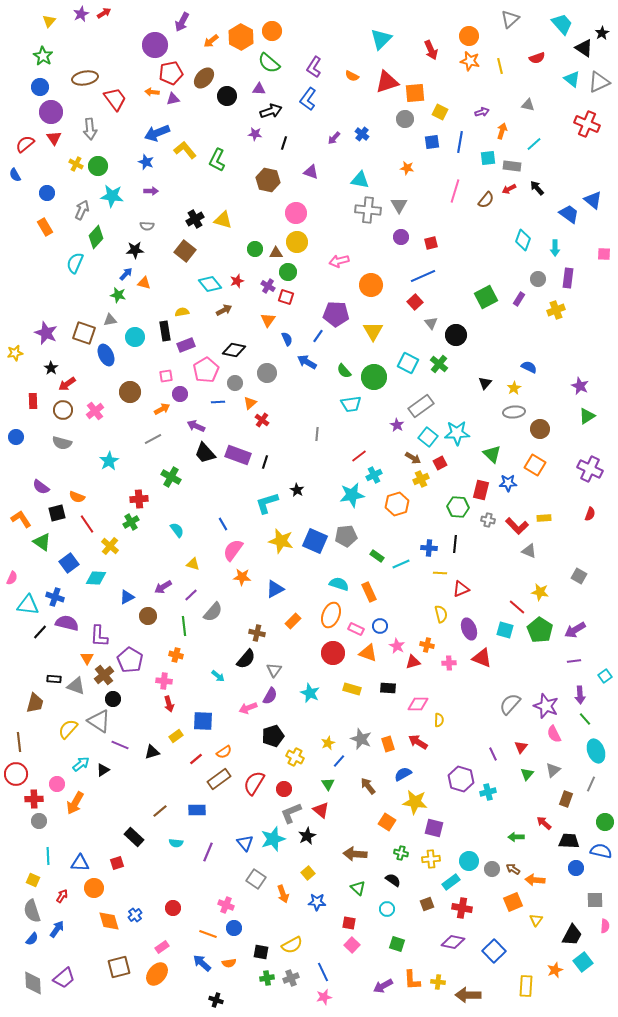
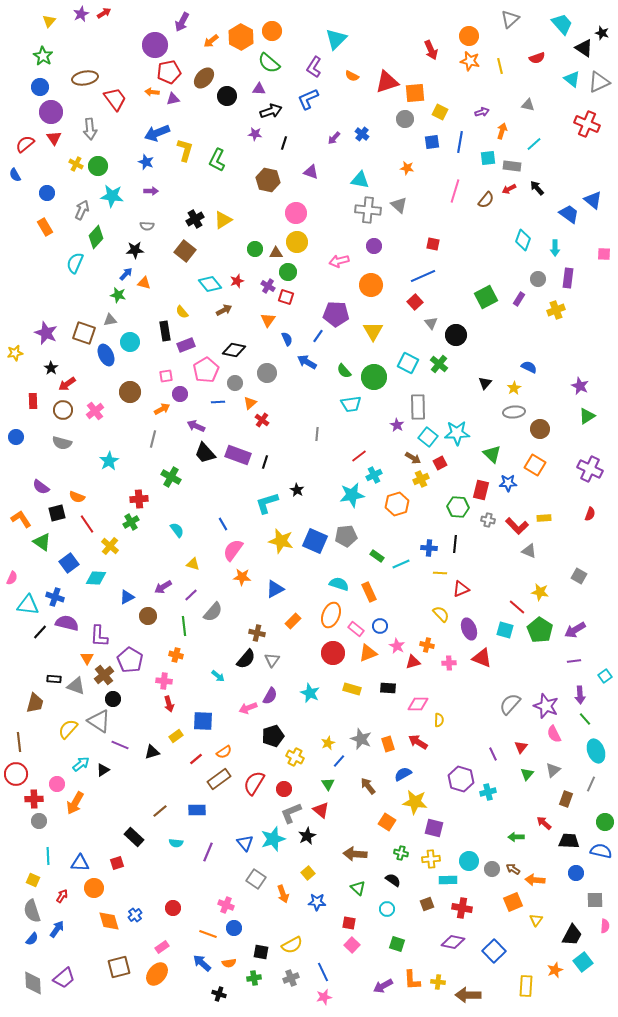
black star at (602, 33): rotated 24 degrees counterclockwise
cyan triangle at (381, 39): moved 45 px left
red pentagon at (171, 73): moved 2 px left, 1 px up
blue L-shape at (308, 99): rotated 30 degrees clockwise
yellow L-shape at (185, 150): rotated 55 degrees clockwise
gray triangle at (399, 205): rotated 18 degrees counterclockwise
yellow triangle at (223, 220): rotated 48 degrees counterclockwise
purple circle at (401, 237): moved 27 px left, 9 px down
red square at (431, 243): moved 2 px right, 1 px down; rotated 24 degrees clockwise
yellow semicircle at (182, 312): rotated 120 degrees counterclockwise
cyan circle at (135, 337): moved 5 px left, 5 px down
gray rectangle at (421, 406): moved 3 px left, 1 px down; rotated 55 degrees counterclockwise
gray line at (153, 439): rotated 48 degrees counterclockwise
yellow semicircle at (441, 614): rotated 30 degrees counterclockwise
pink rectangle at (356, 629): rotated 14 degrees clockwise
orange triangle at (368, 653): rotated 42 degrees counterclockwise
gray triangle at (274, 670): moved 2 px left, 10 px up
blue circle at (576, 868): moved 5 px down
cyan rectangle at (451, 882): moved 3 px left, 2 px up; rotated 36 degrees clockwise
green cross at (267, 978): moved 13 px left
black cross at (216, 1000): moved 3 px right, 6 px up
